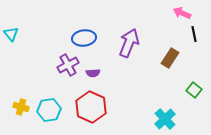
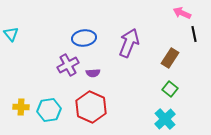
green square: moved 24 px left, 1 px up
yellow cross: rotated 14 degrees counterclockwise
